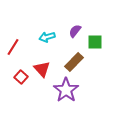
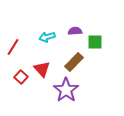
purple semicircle: rotated 48 degrees clockwise
